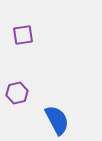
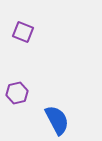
purple square: moved 3 px up; rotated 30 degrees clockwise
